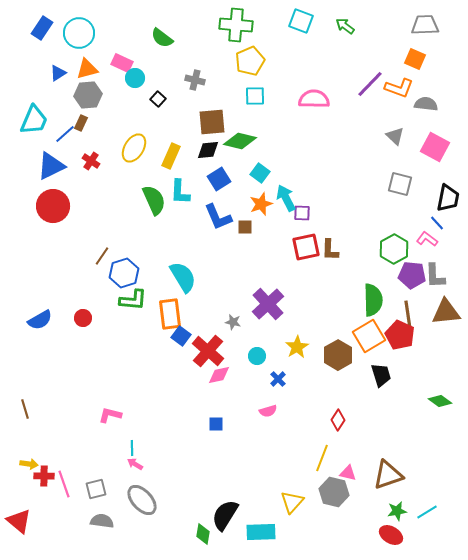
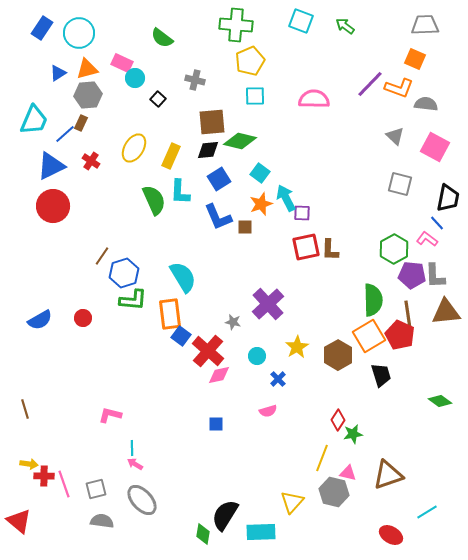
green star at (397, 511): moved 44 px left, 77 px up
